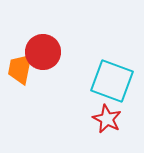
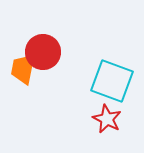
orange trapezoid: moved 3 px right
